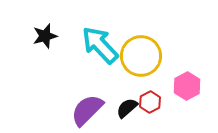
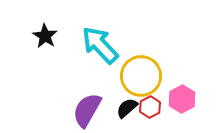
black star: rotated 25 degrees counterclockwise
yellow circle: moved 20 px down
pink hexagon: moved 5 px left, 13 px down
red hexagon: moved 5 px down
purple semicircle: rotated 15 degrees counterclockwise
